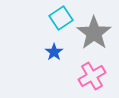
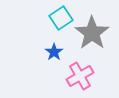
gray star: moved 2 px left
pink cross: moved 12 px left
